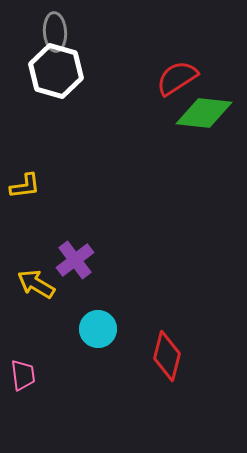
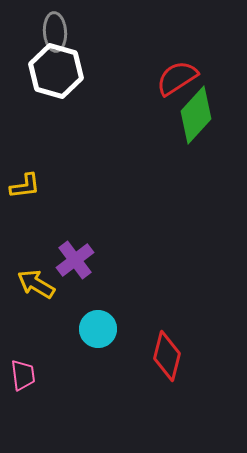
green diamond: moved 8 px left, 2 px down; rotated 54 degrees counterclockwise
